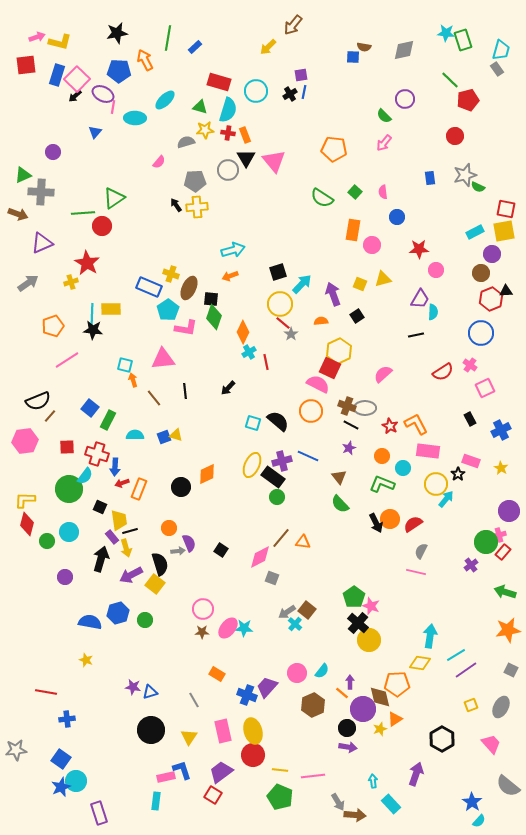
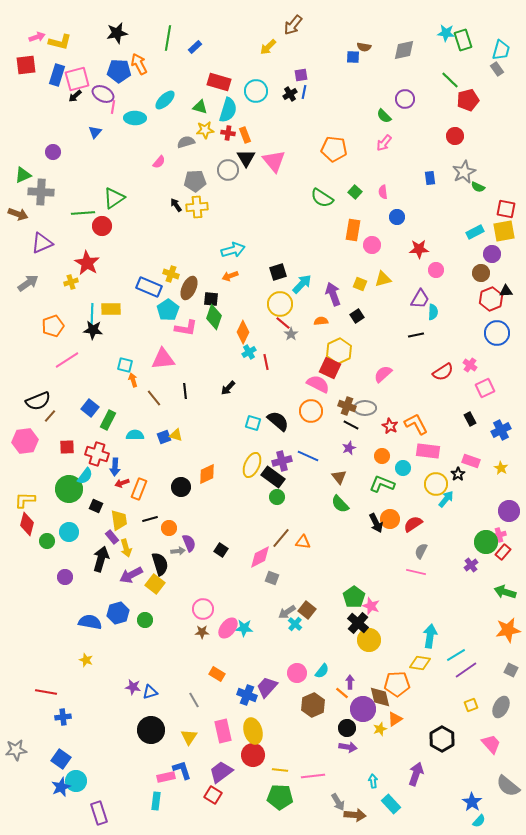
orange arrow at (145, 60): moved 6 px left, 4 px down
pink square at (77, 79): rotated 30 degrees clockwise
gray star at (465, 175): moved 1 px left, 3 px up; rotated 10 degrees counterclockwise
blue circle at (481, 333): moved 16 px right
black square at (100, 507): moved 4 px left, 1 px up
black line at (130, 531): moved 20 px right, 12 px up
blue cross at (67, 719): moved 4 px left, 2 px up
green pentagon at (280, 797): rotated 20 degrees counterclockwise
